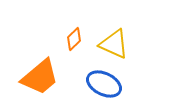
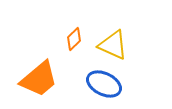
yellow triangle: moved 1 px left, 1 px down
orange trapezoid: moved 1 px left, 2 px down
